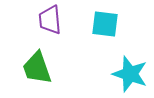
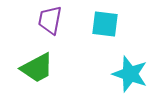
purple trapezoid: rotated 16 degrees clockwise
green trapezoid: rotated 99 degrees counterclockwise
